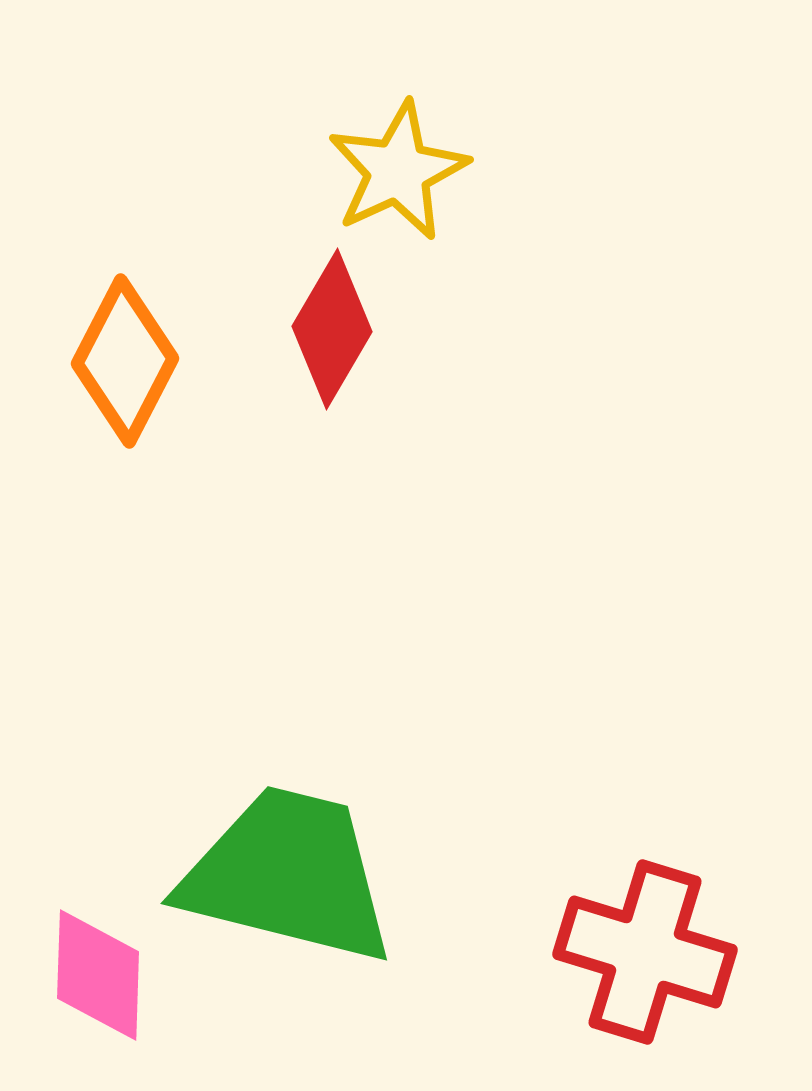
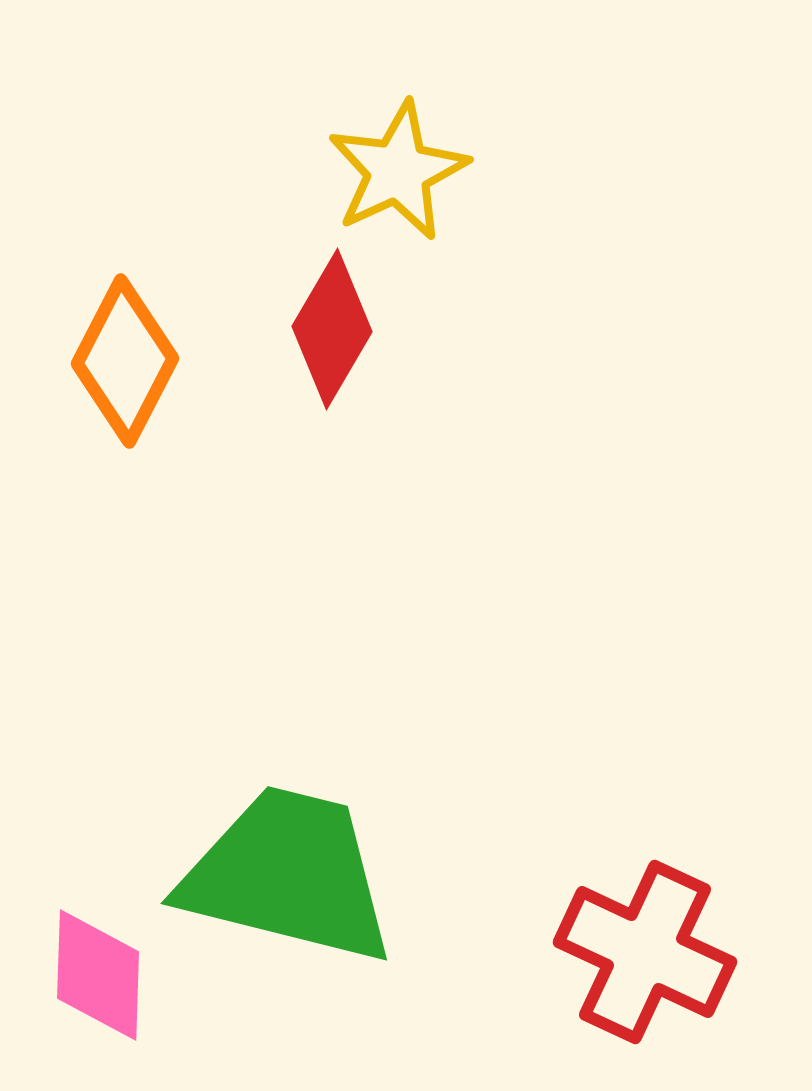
red cross: rotated 8 degrees clockwise
